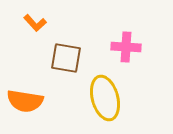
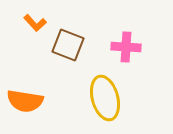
brown square: moved 2 px right, 13 px up; rotated 12 degrees clockwise
